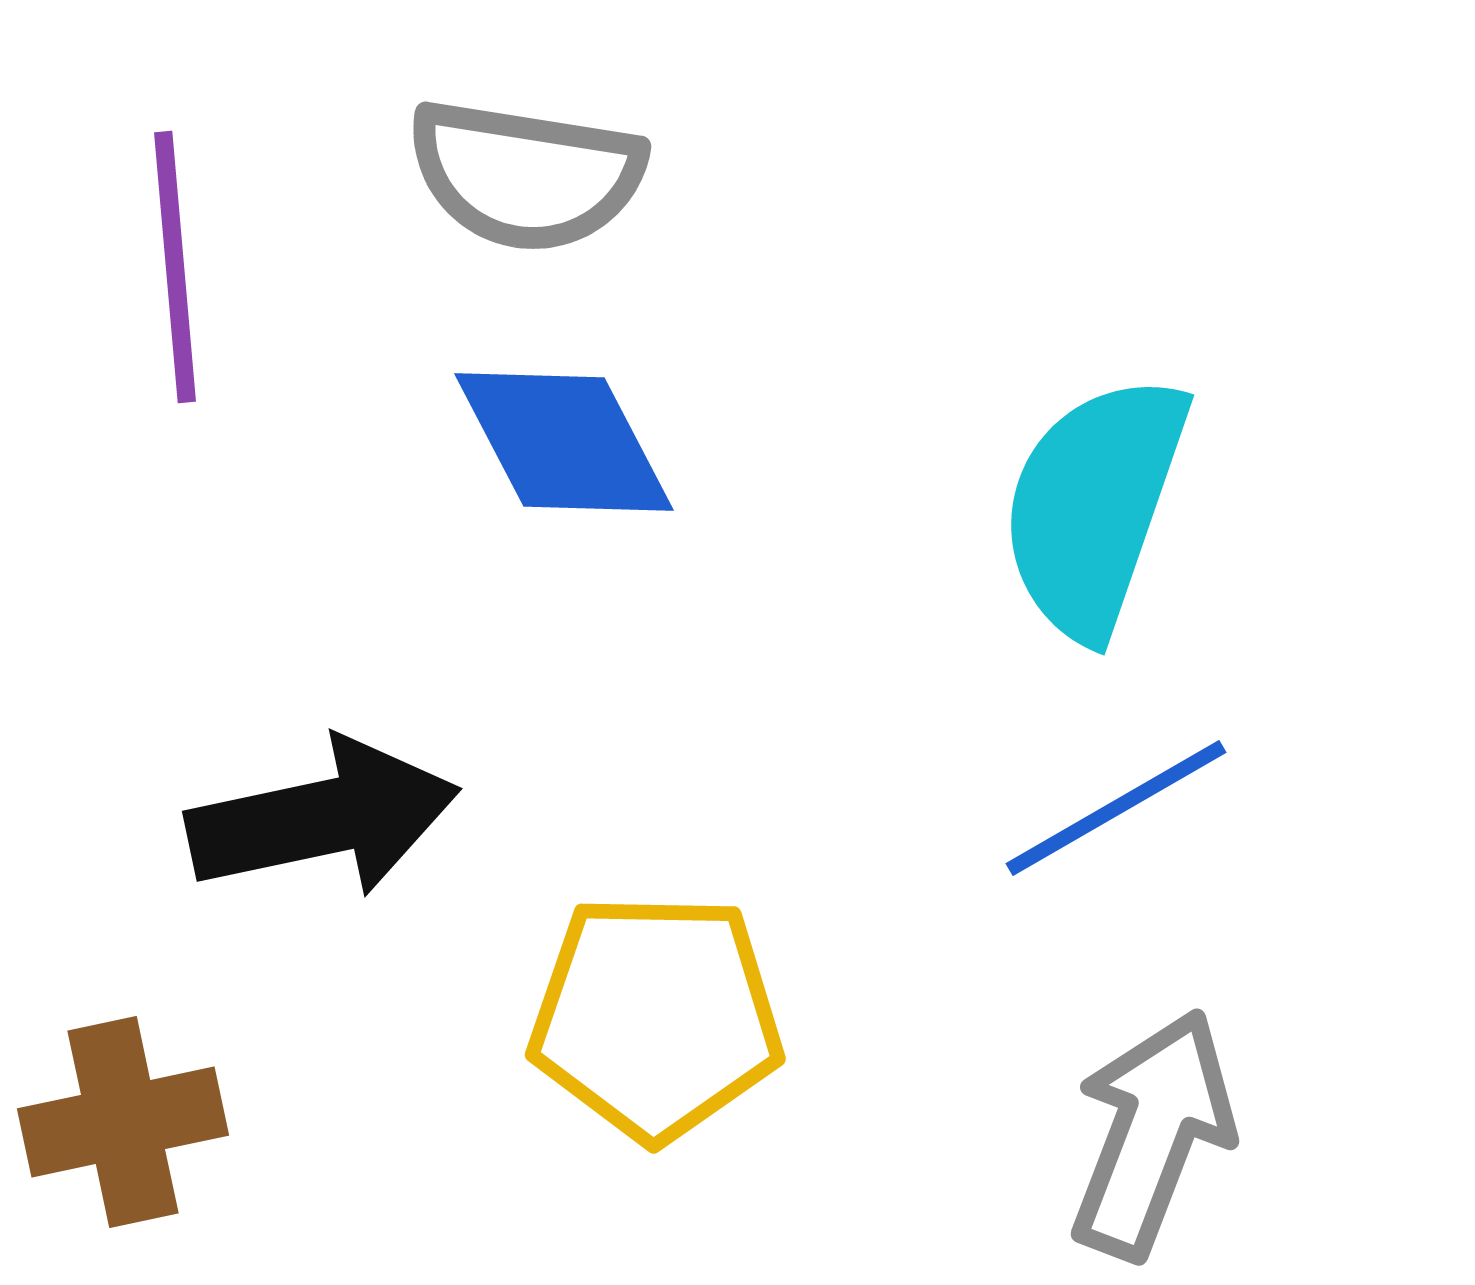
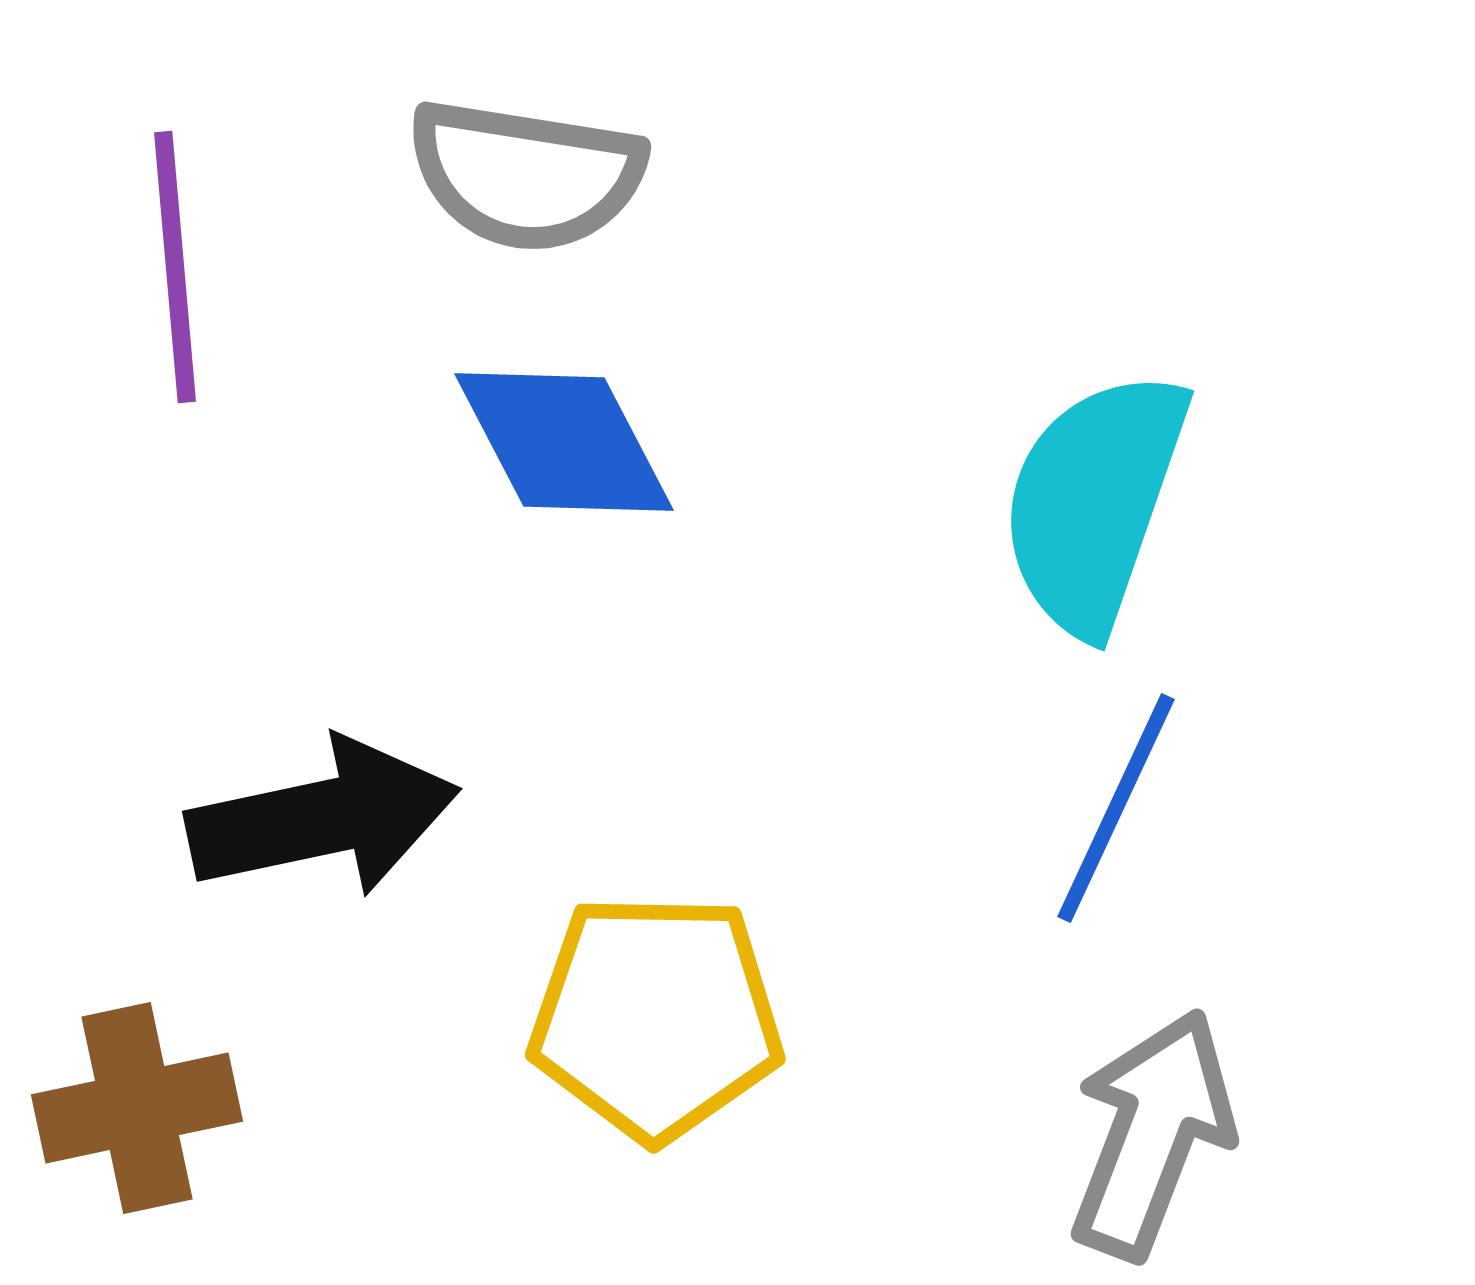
cyan semicircle: moved 4 px up
blue line: rotated 35 degrees counterclockwise
brown cross: moved 14 px right, 14 px up
